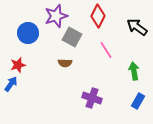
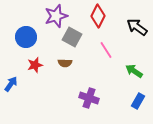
blue circle: moved 2 px left, 4 px down
red star: moved 17 px right
green arrow: rotated 48 degrees counterclockwise
purple cross: moved 3 px left
